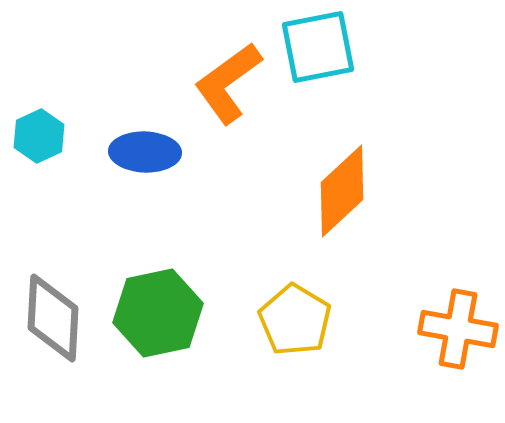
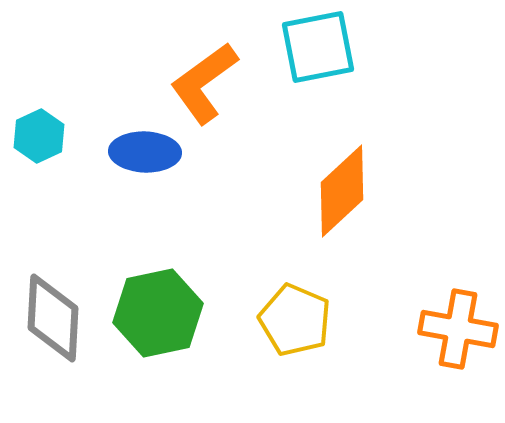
orange L-shape: moved 24 px left
yellow pentagon: rotated 8 degrees counterclockwise
